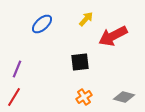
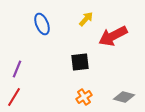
blue ellipse: rotated 70 degrees counterclockwise
